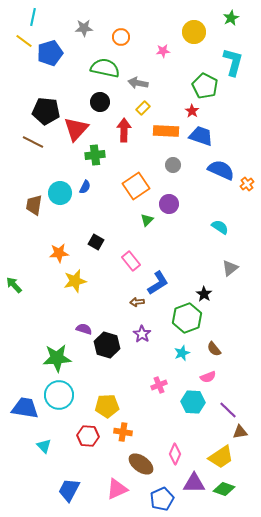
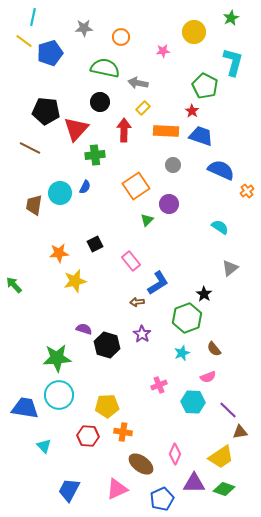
brown line at (33, 142): moved 3 px left, 6 px down
orange cross at (247, 184): moved 7 px down
black square at (96, 242): moved 1 px left, 2 px down; rotated 35 degrees clockwise
